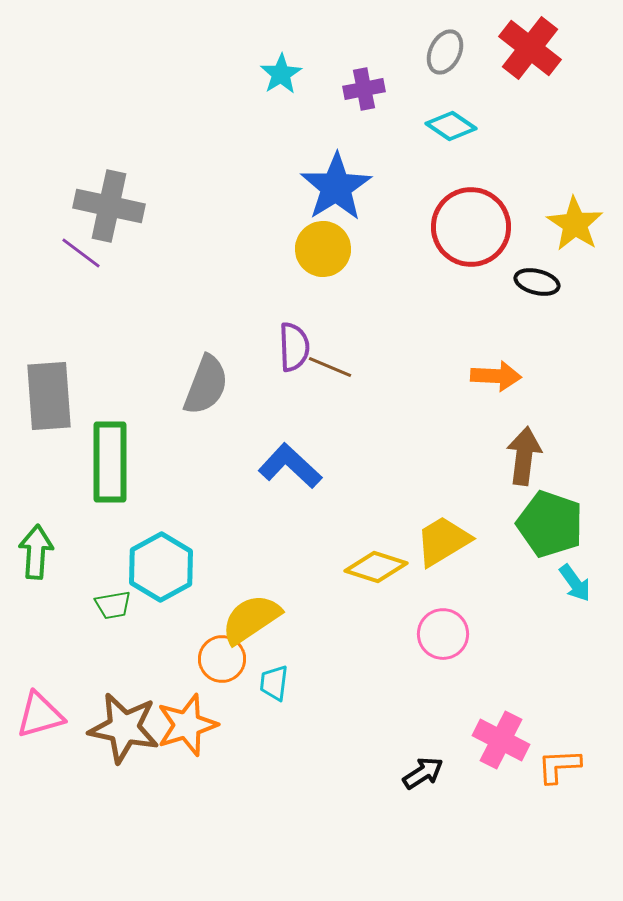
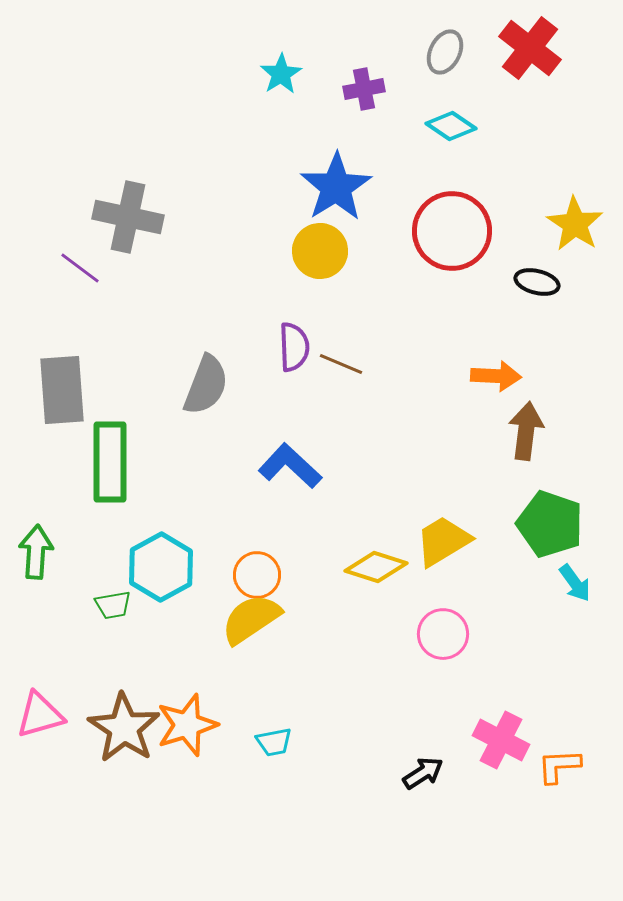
gray cross: moved 19 px right, 11 px down
red circle: moved 19 px left, 4 px down
yellow circle: moved 3 px left, 2 px down
purple line: moved 1 px left, 15 px down
brown line: moved 11 px right, 3 px up
gray rectangle: moved 13 px right, 6 px up
brown arrow: moved 2 px right, 25 px up
orange circle: moved 35 px right, 84 px up
cyan trapezoid: moved 59 px down; rotated 108 degrees counterclockwise
brown star: rotated 22 degrees clockwise
